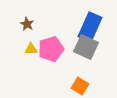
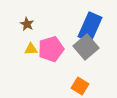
gray square: rotated 25 degrees clockwise
